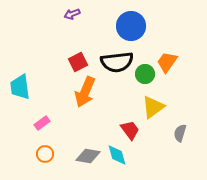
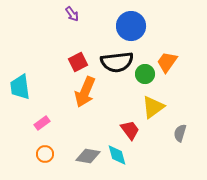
purple arrow: rotated 105 degrees counterclockwise
